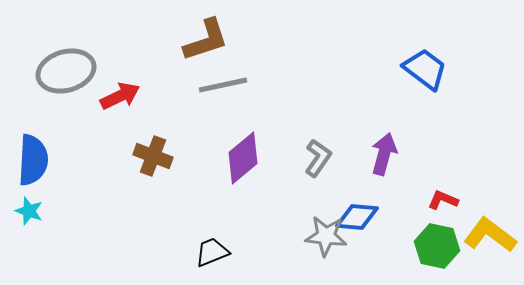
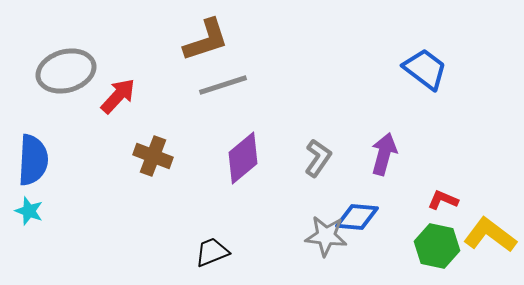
gray line: rotated 6 degrees counterclockwise
red arrow: moved 2 px left; rotated 21 degrees counterclockwise
